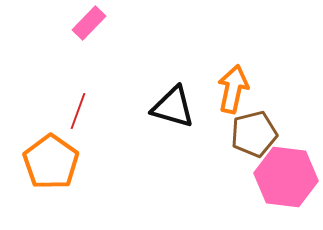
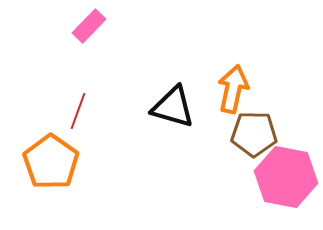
pink rectangle: moved 3 px down
brown pentagon: rotated 15 degrees clockwise
pink hexagon: rotated 4 degrees clockwise
